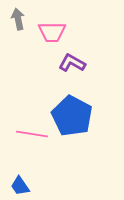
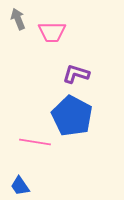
gray arrow: rotated 10 degrees counterclockwise
purple L-shape: moved 4 px right, 11 px down; rotated 12 degrees counterclockwise
pink line: moved 3 px right, 8 px down
